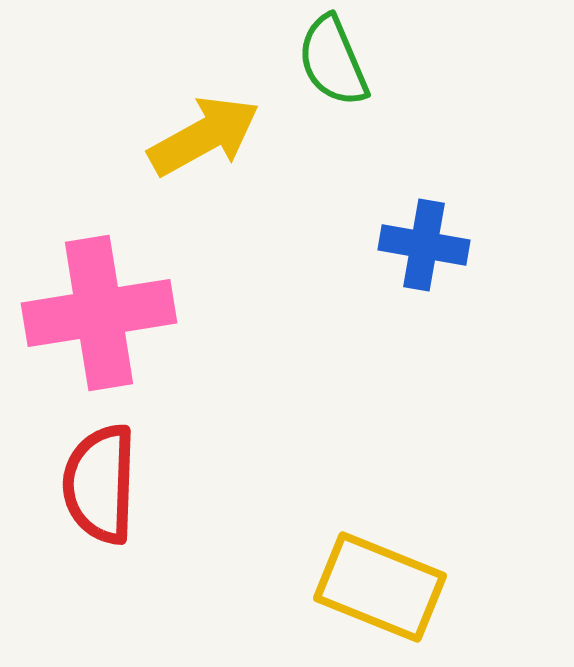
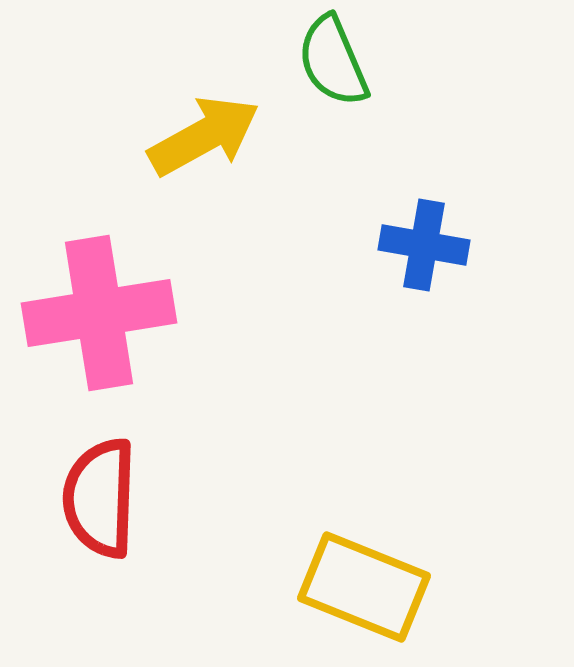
red semicircle: moved 14 px down
yellow rectangle: moved 16 px left
